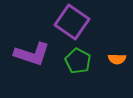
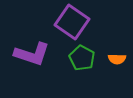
green pentagon: moved 4 px right, 3 px up
